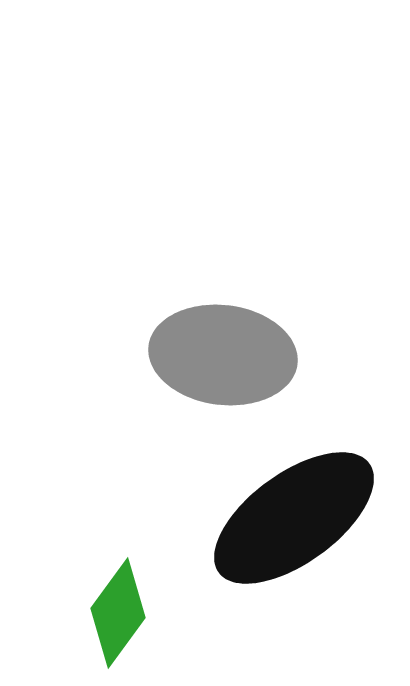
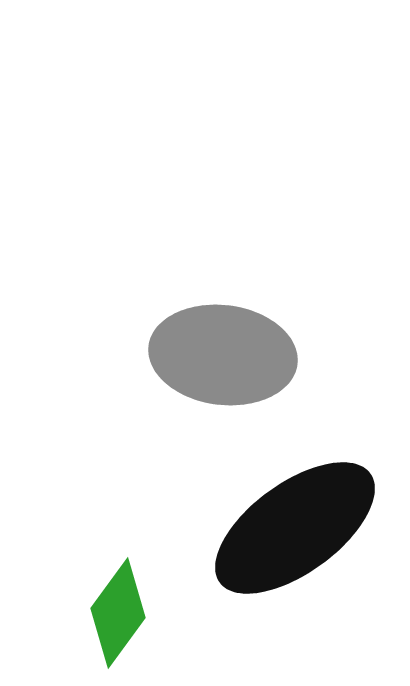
black ellipse: moved 1 px right, 10 px down
